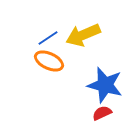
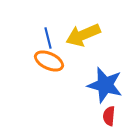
blue line: rotated 70 degrees counterclockwise
red semicircle: moved 7 px right, 3 px down; rotated 60 degrees counterclockwise
